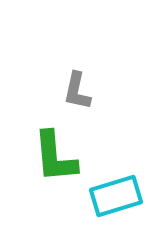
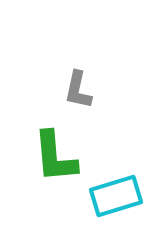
gray L-shape: moved 1 px right, 1 px up
